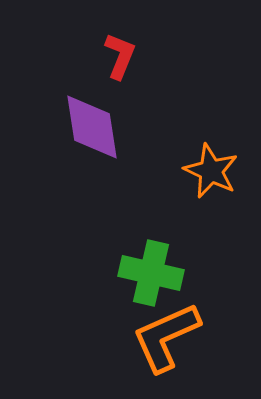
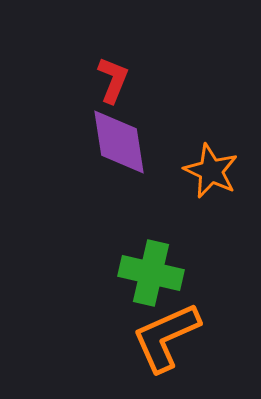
red L-shape: moved 7 px left, 24 px down
purple diamond: moved 27 px right, 15 px down
